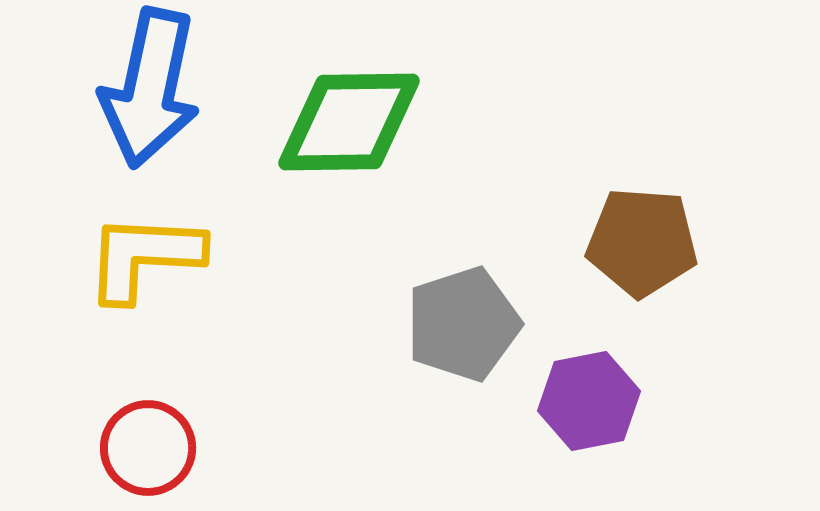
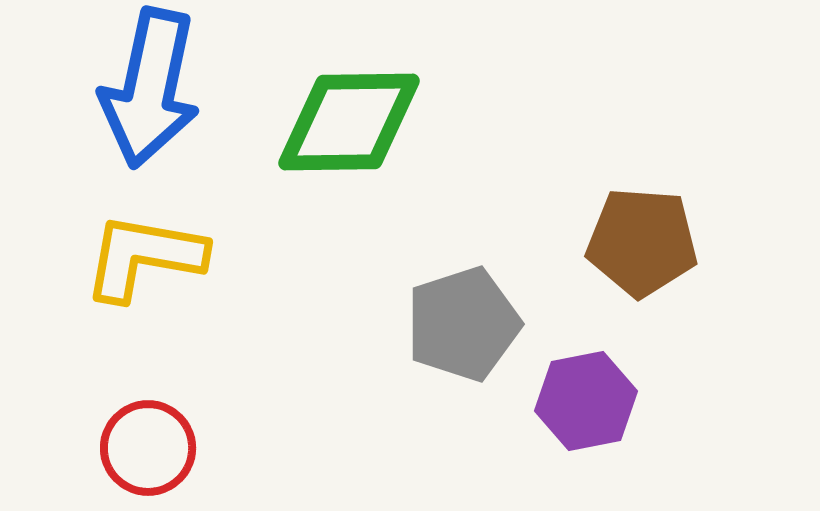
yellow L-shape: rotated 7 degrees clockwise
purple hexagon: moved 3 px left
